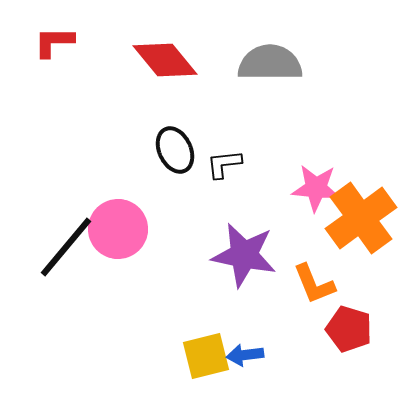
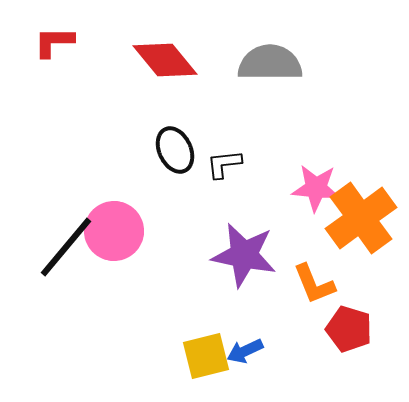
pink circle: moved 4 px left, 2 px down
blue arrow: moved 4 px up; rotated 18 degrees counterclockwise
